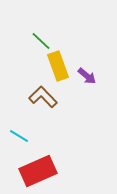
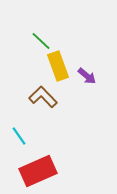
cyan line: rotated 24 degrees clockwise
